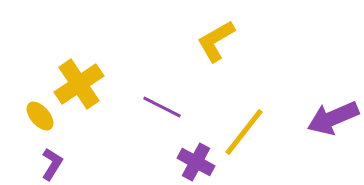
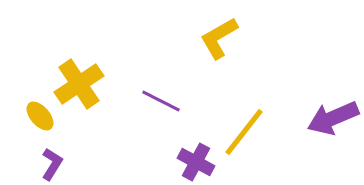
yellow L-shape: moved 3 px right, 3 px up
purple line: moved 1 px left, 6 px up
